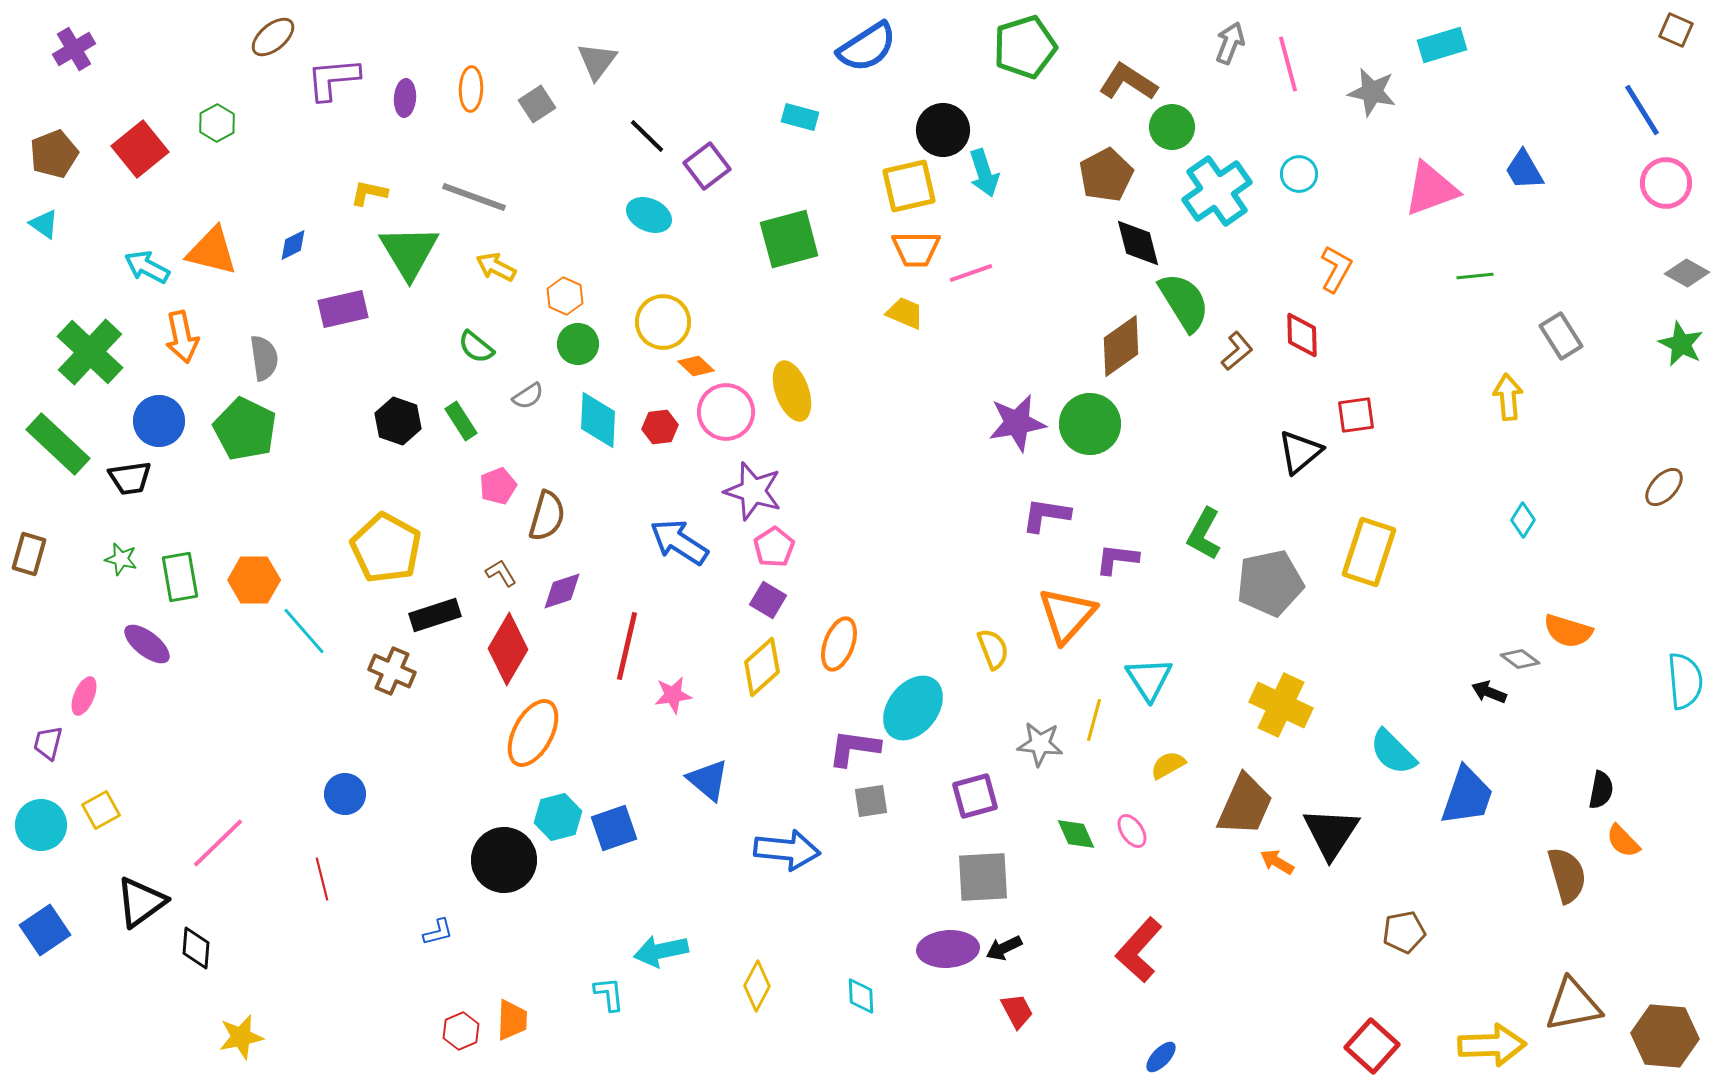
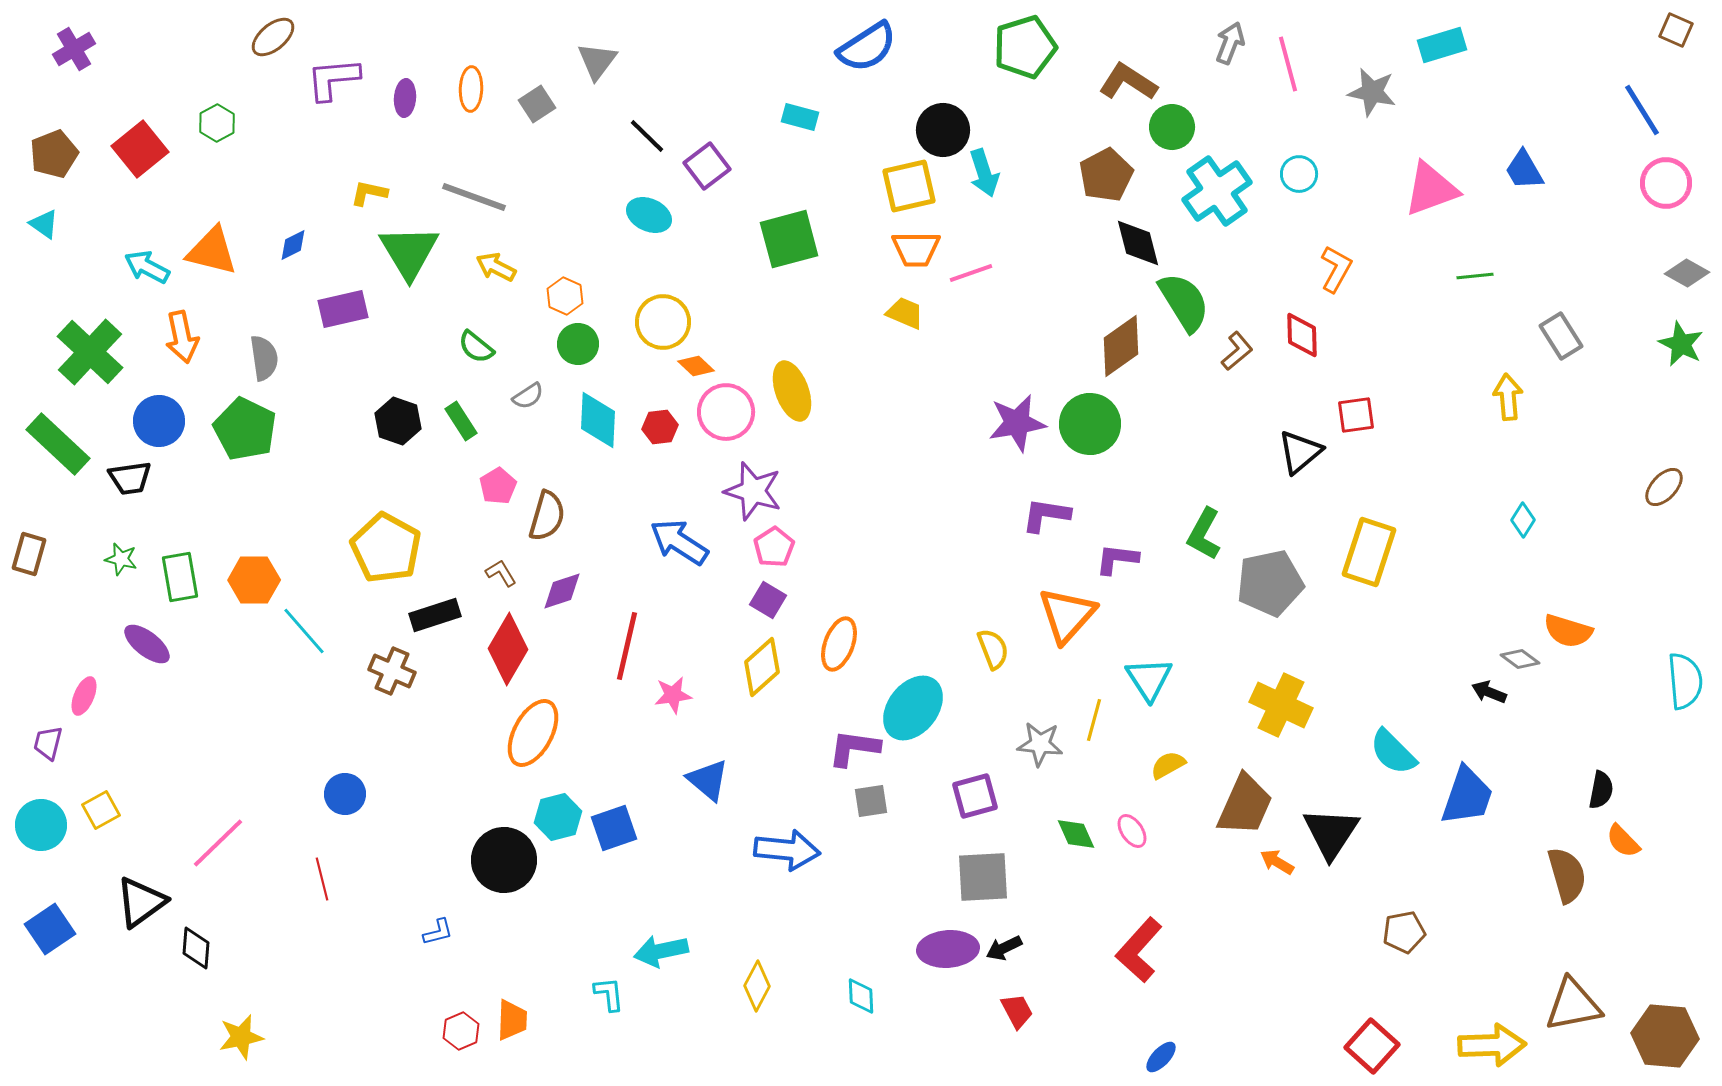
pink pentagon at (498, 486): rotated 9 degrees counterclockwise
blue square at (45, 930): moved 5 px right, 1 px up
